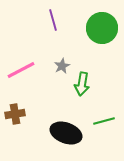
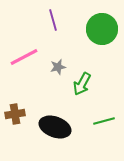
green circle: moved 1 px down
gray star: moved 4 px left, 1 px down; rotated 14 degrees clockwise
pink line: moved 3 px right, 13 px up
green arrow: rotated 20 degrees clockwise
black ellipse: moved 11 px left, 6 px up
